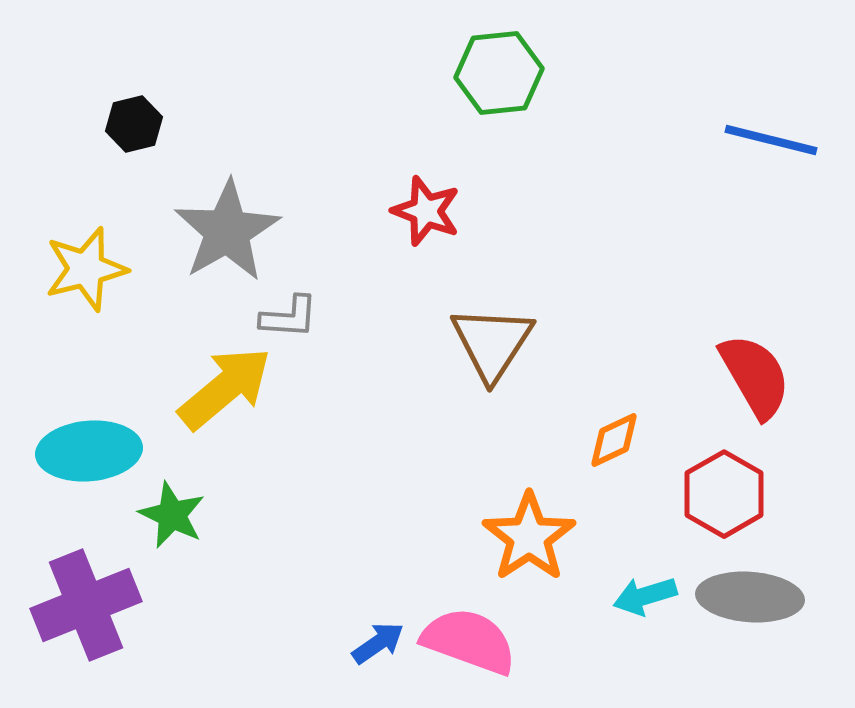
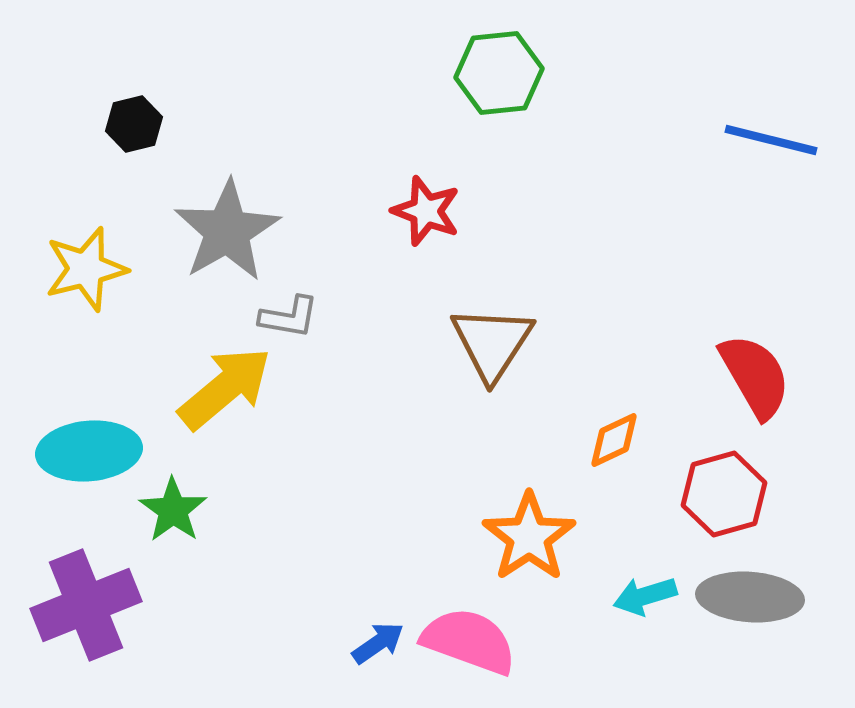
gray L-shape: rotated 6 degrees clockwise
red hexagon: rotated 14 degrees clockwise
green star: moved 1 px right, 5 px up; rotated 10 degrees clockwise
